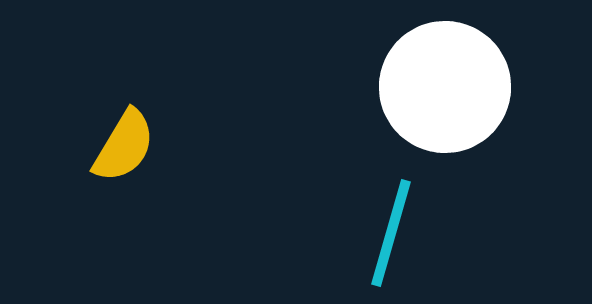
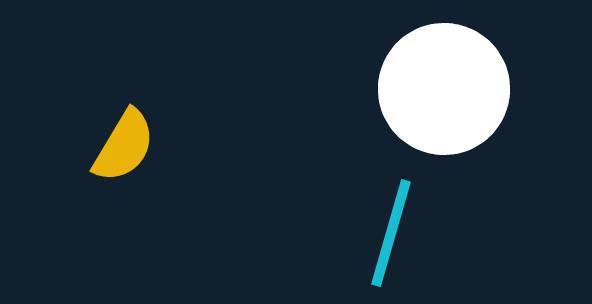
white circle: moved 1 px left, 2 px down
